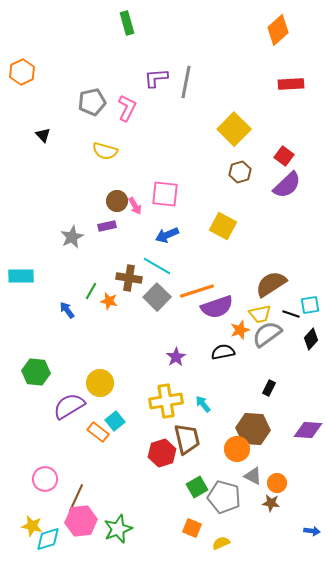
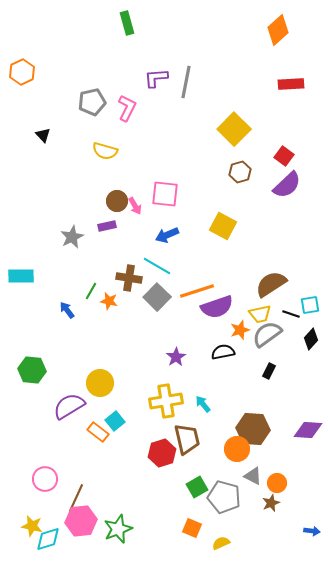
green hexagon at (36, 372): moved 4 px left, 2 px up
black rectangle at (269, 388): moved 17 px up
brown star at (271, 503): rotated 30 degrees counterclockwise
